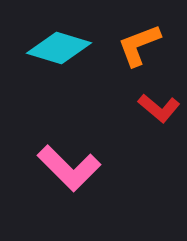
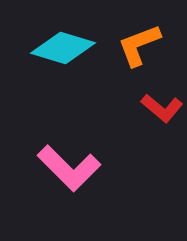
cyan diamond: moved 4 px right
red L-shape: moved 3 px right
